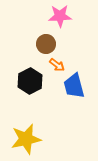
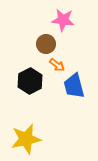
pink star: moved 3 px right, 4 px down; rotated 10 degrees clockwise
